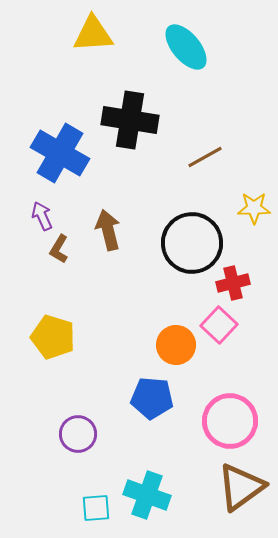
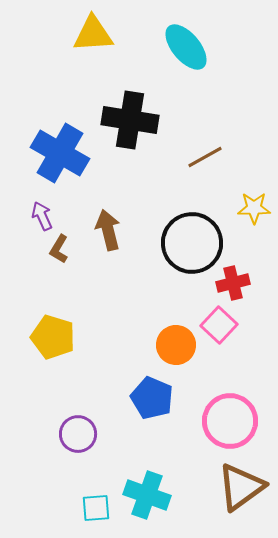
blue pentagon: rotated 18 degrees clockwise
